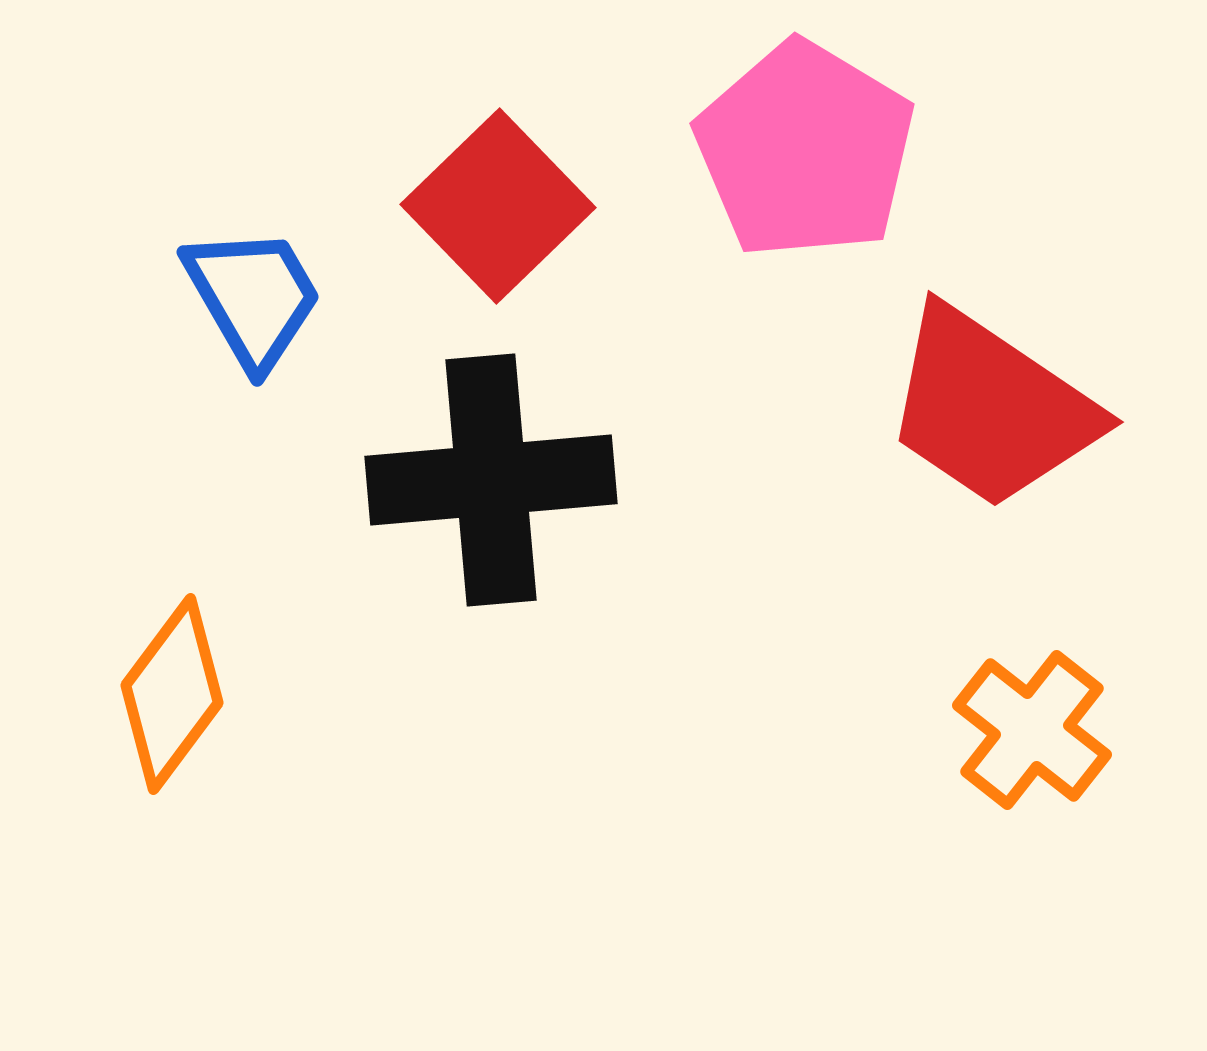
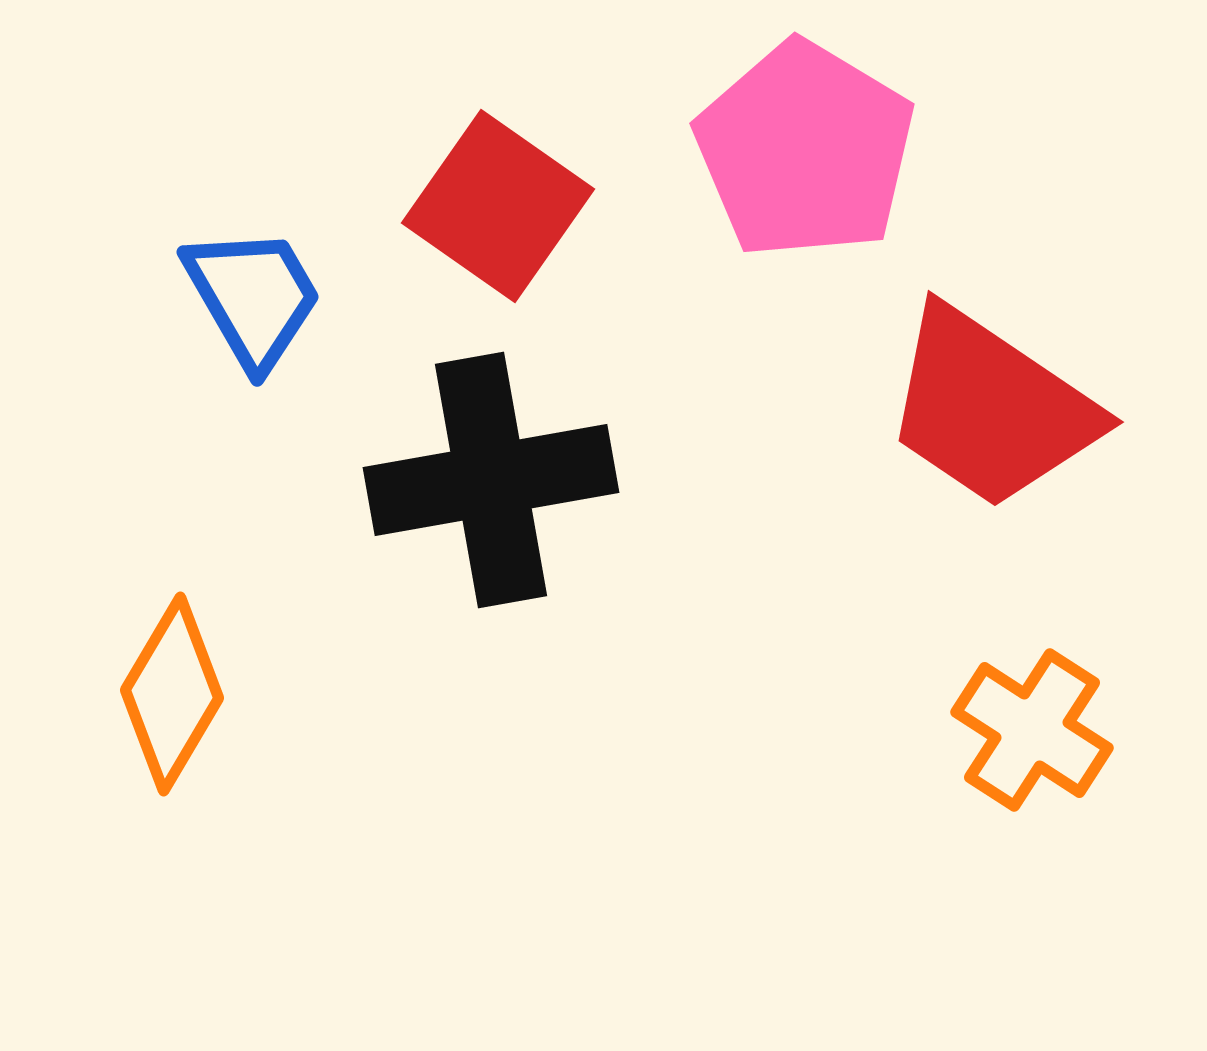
red square: rotated 11 degrees counterclockwise
black cross: rotated 5 degrees counterclockwise
orange diamond: rotated 6 degrees counterclockwise
orange cross: rotated 5 degrees counterclockwise
